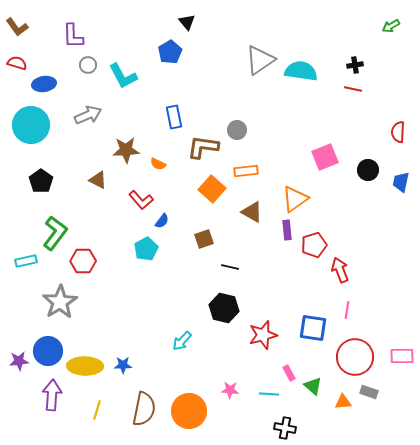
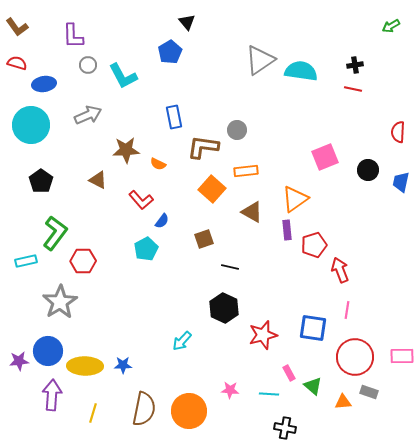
black hexagon at (224, 308): rotated 12 degrees clockwise
yellow line at (97, 410): moved 4 px left, 3 px down
